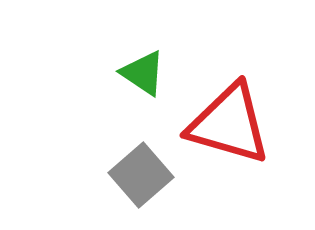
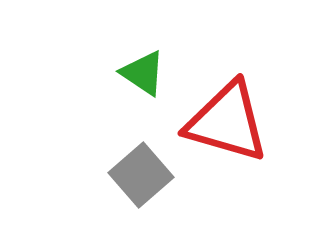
red triangle: moved 2 px left, 2 px up
